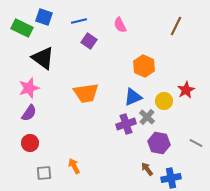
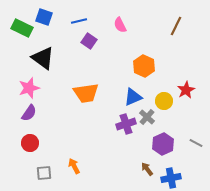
purple hexagon: moved 4 px right, 1 px down; rotated 25 degrees clockwise
